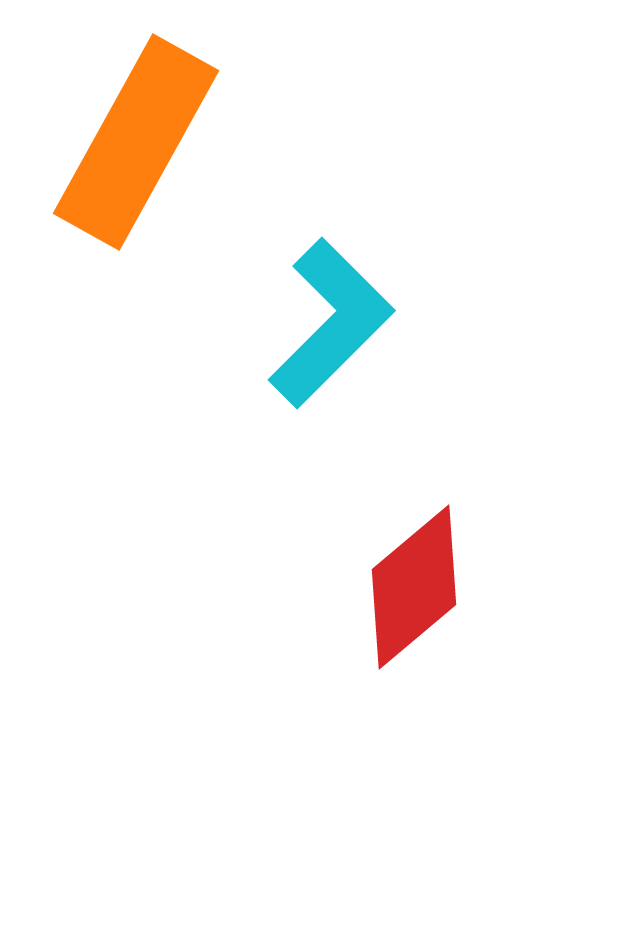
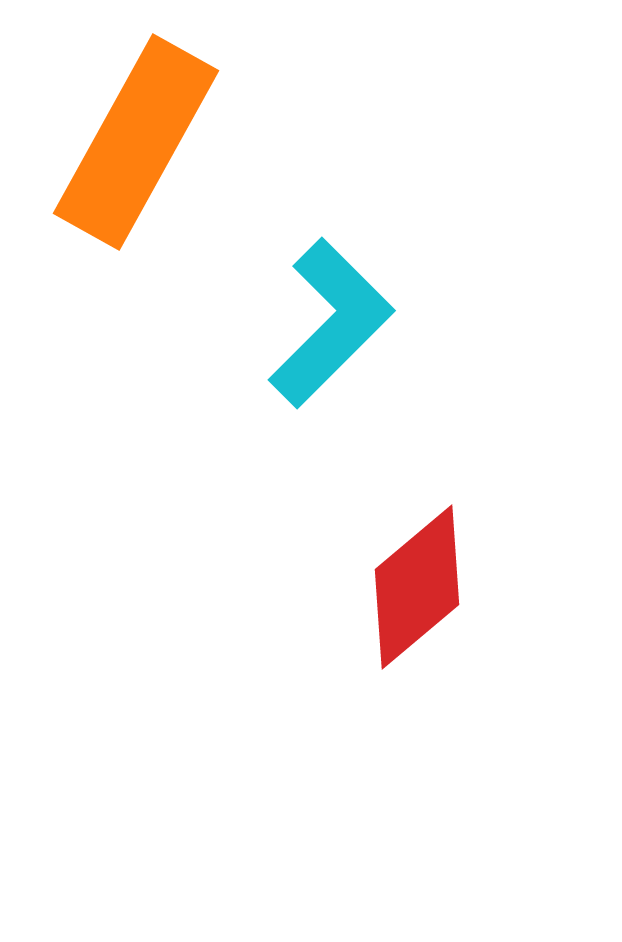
red diamond: moved 3 px right
